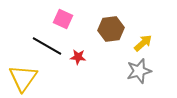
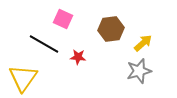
black line: moved 3 px left, 2 px up
